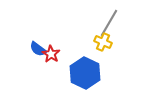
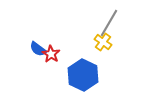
yellow cross: rotated 12 degrees clockwise
blue hexagon: moved 2 px left, 2 px down
